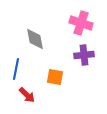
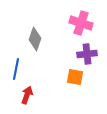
gray diamond: rotated 30 degrees clockwise
purple cross: moved 3 px right, 1 px up
orange square: moved 20 px right
red arrow: rotated 114 degrees counterclockwise
